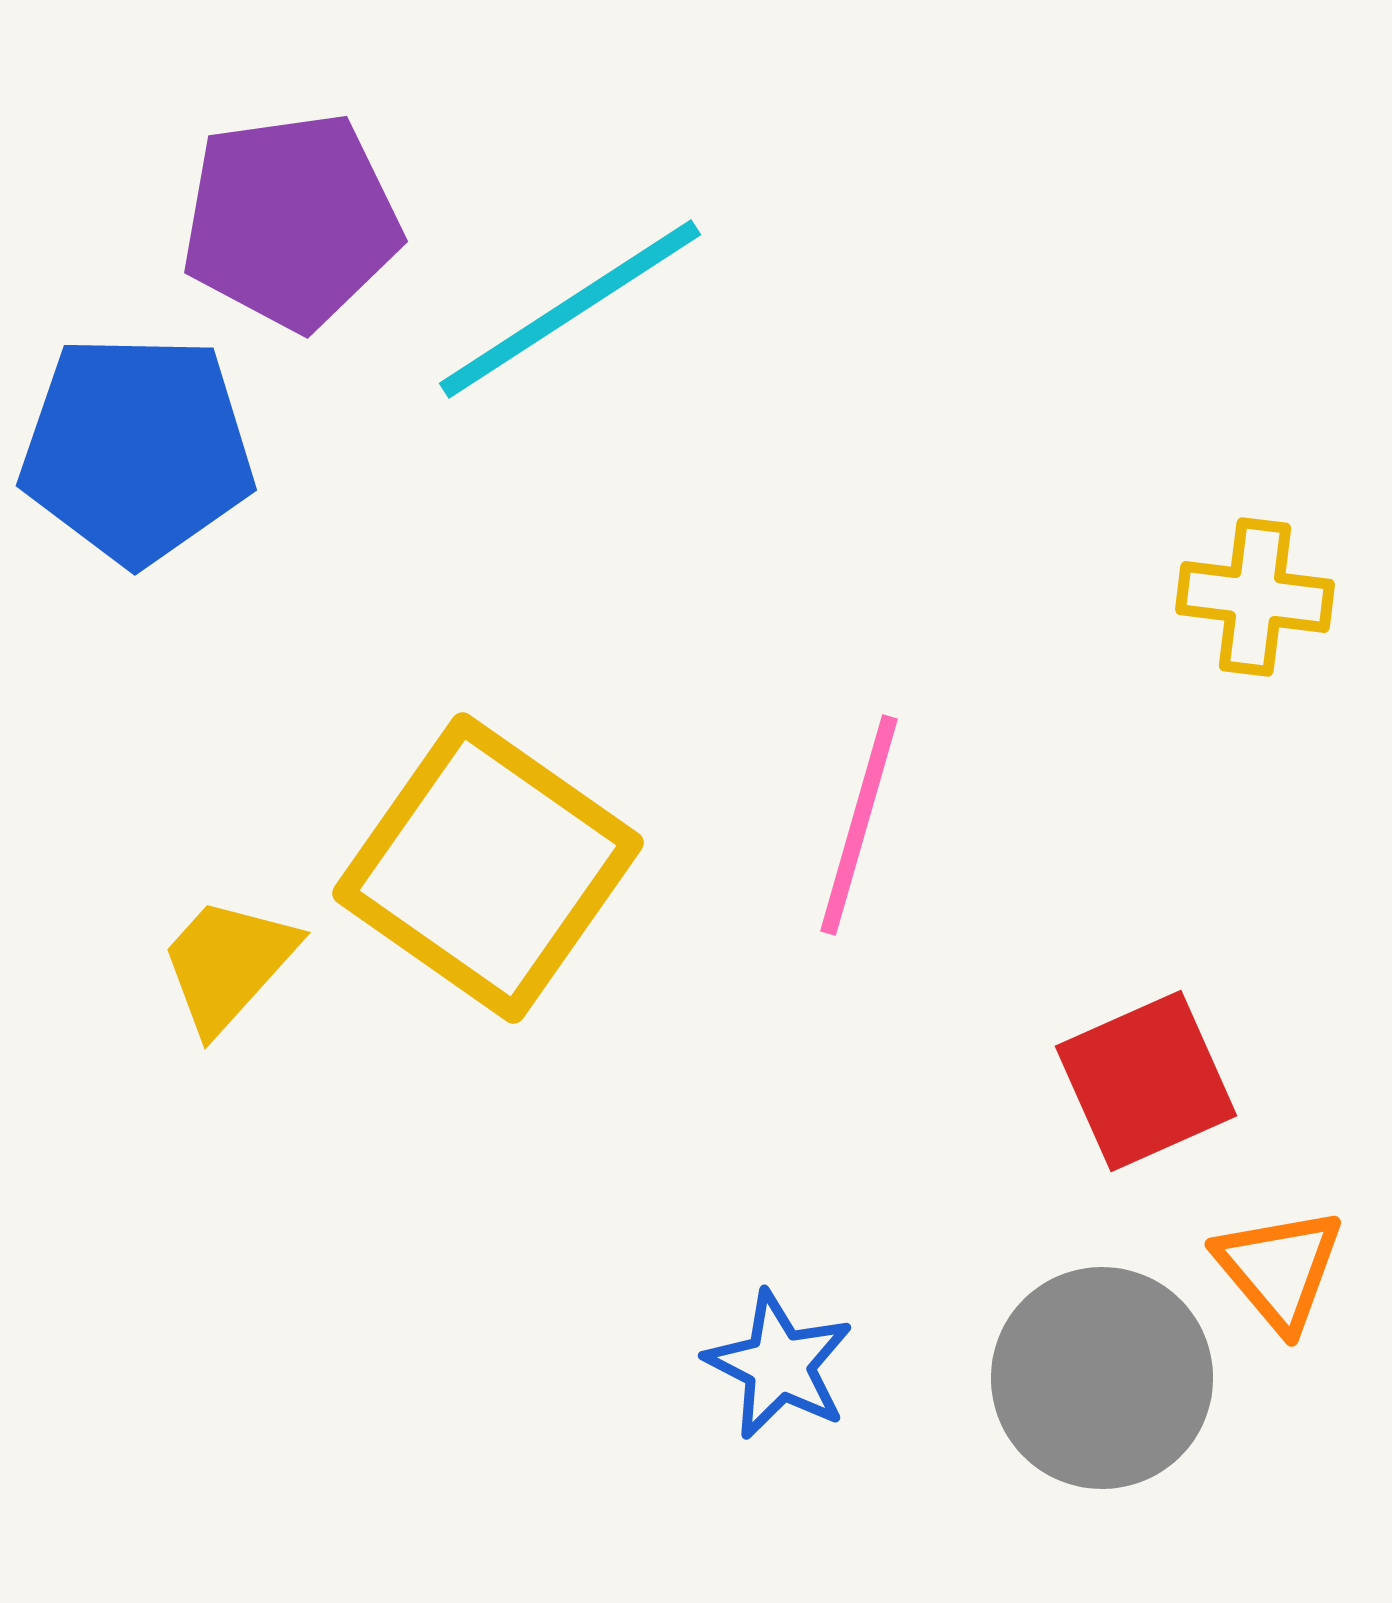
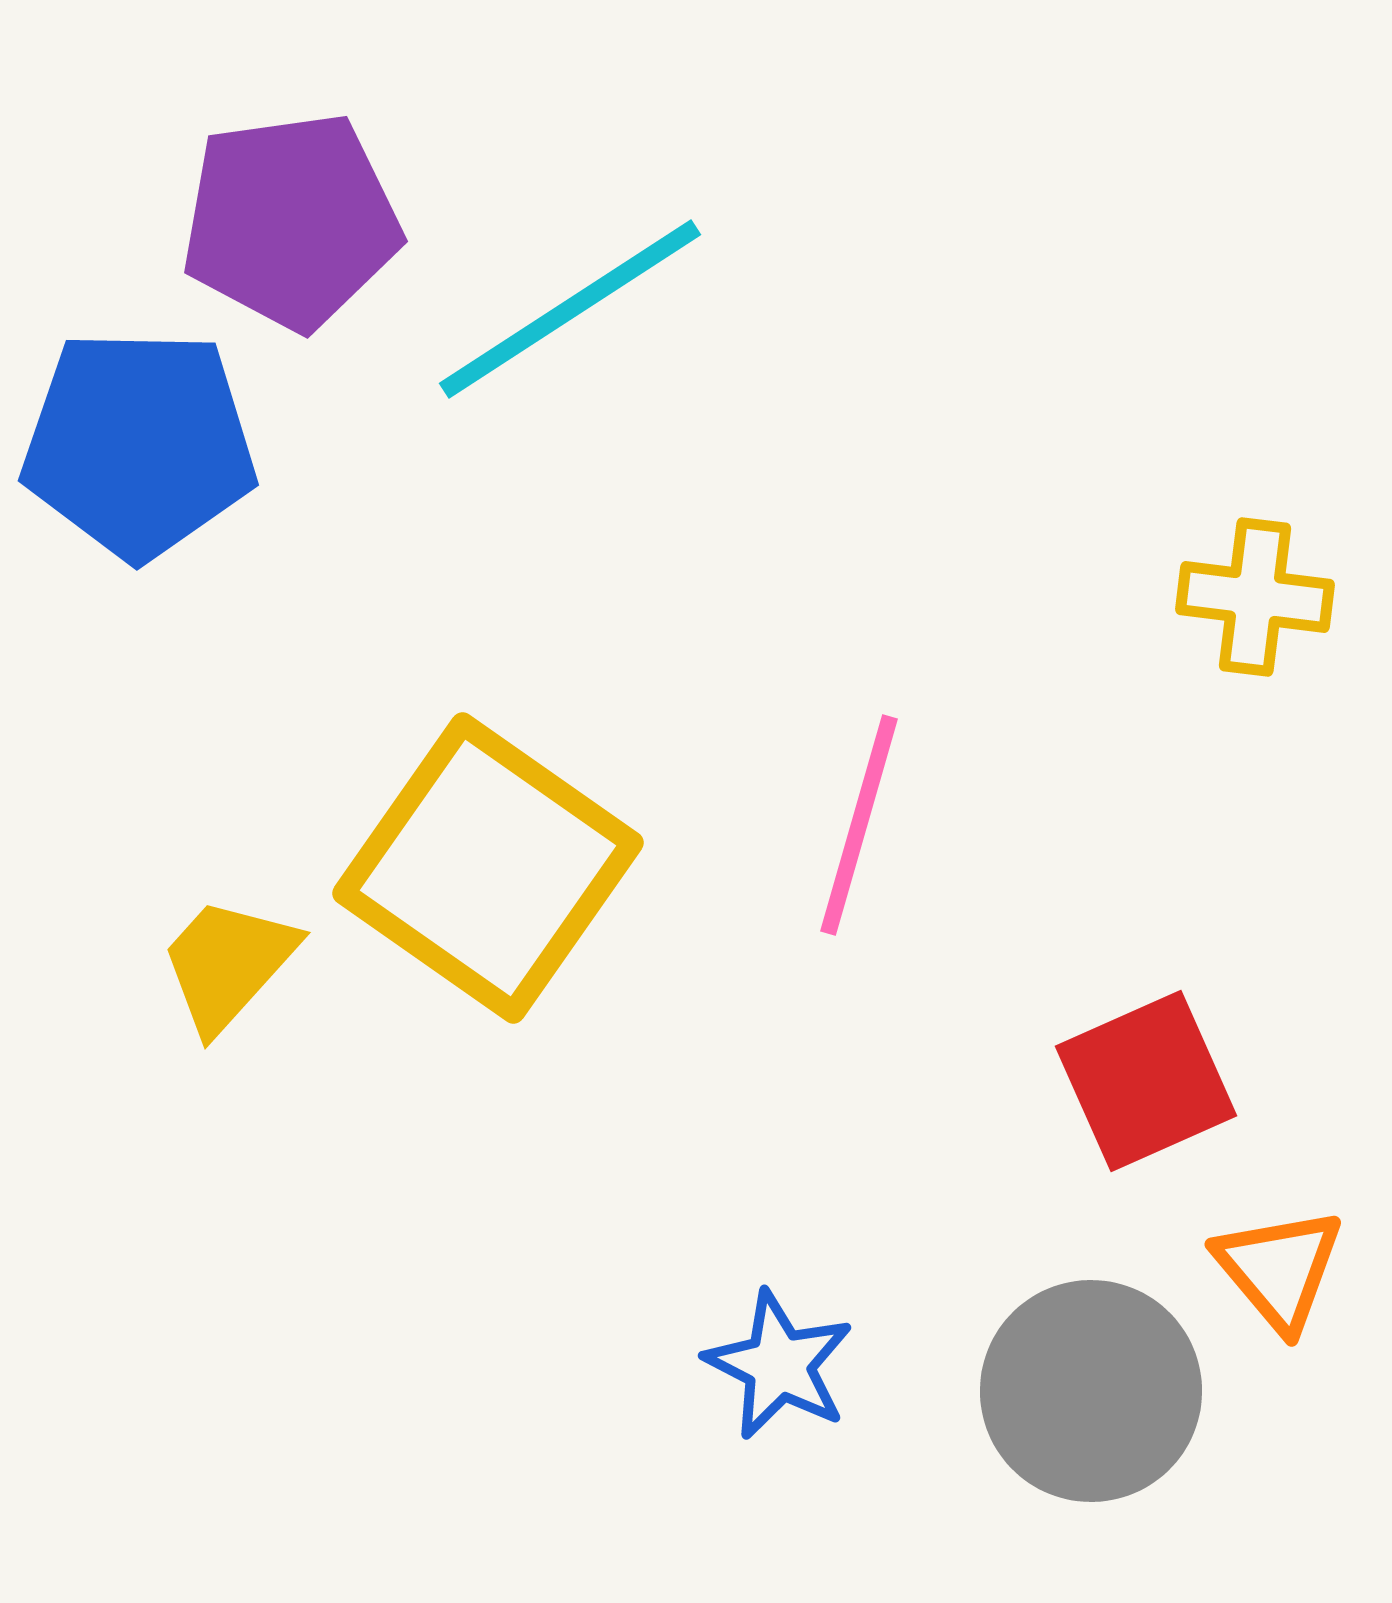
blue pentagon: moved 2 px right, 5 px up
gray circle: moved 11 px left, 13 px down
